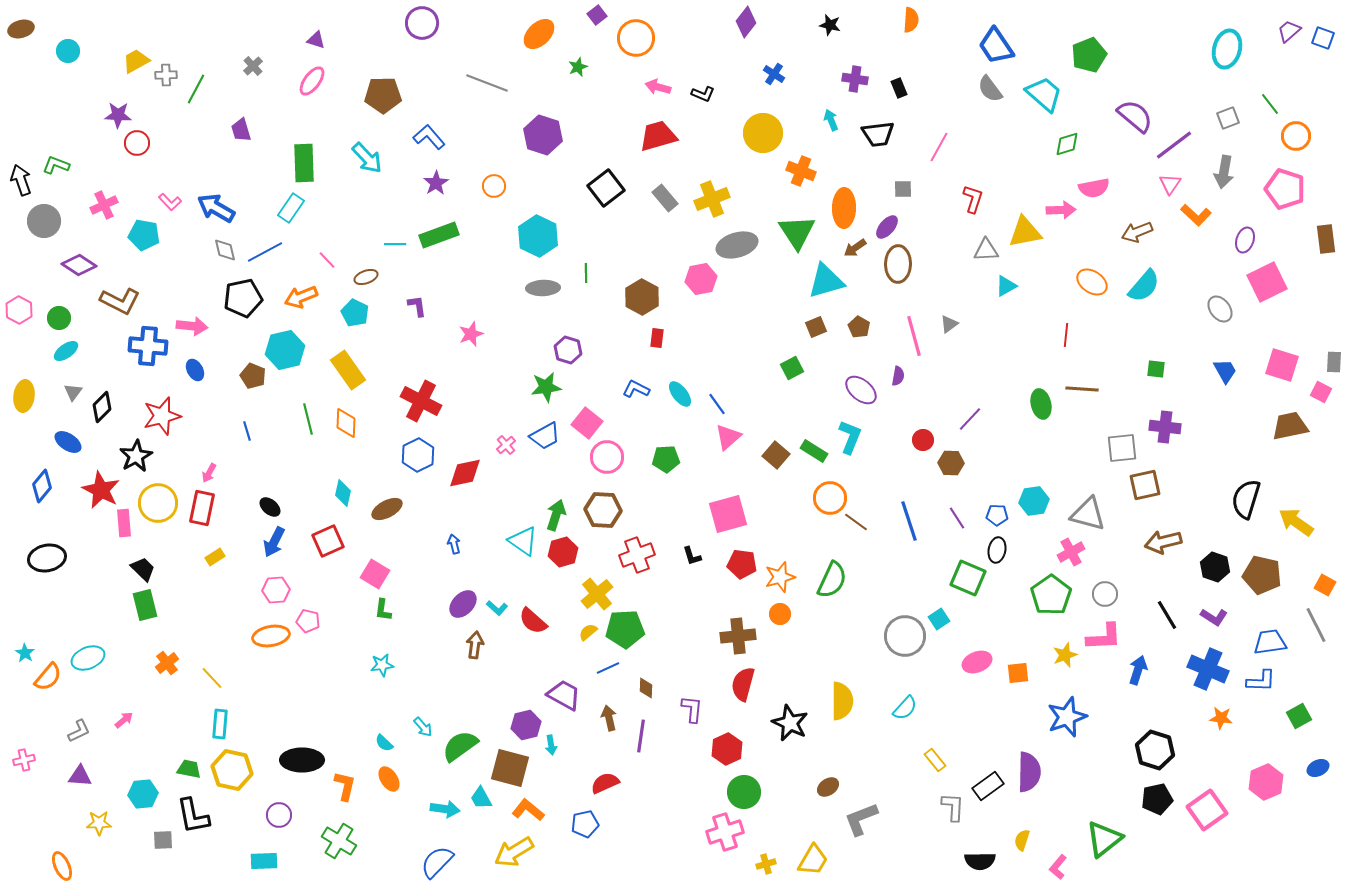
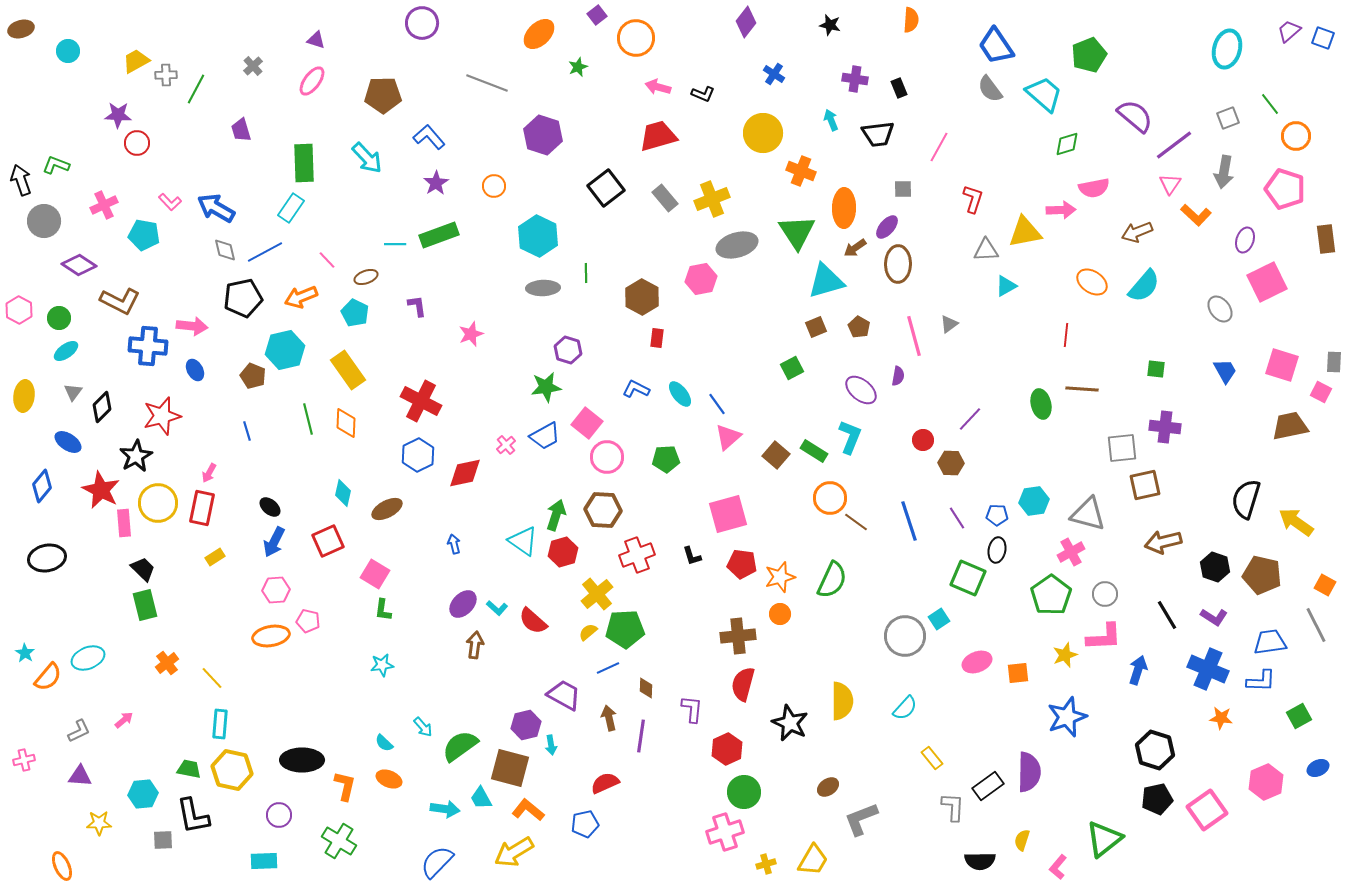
yellow rectangle at (935, 760): moved 3 px left, 2 px up
orange ellipse at (389, 779): rotated 35 degrees counterclockwise
